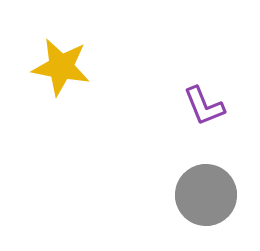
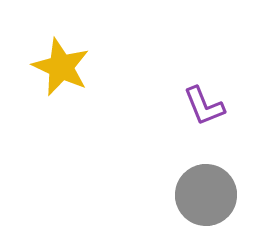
yellow star: rotated 14 degrees clockwise
